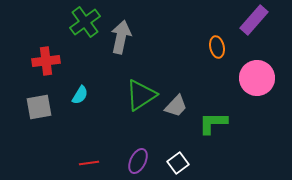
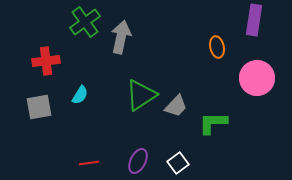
purple rectangle: rotated 32 degrees counterclockwise
